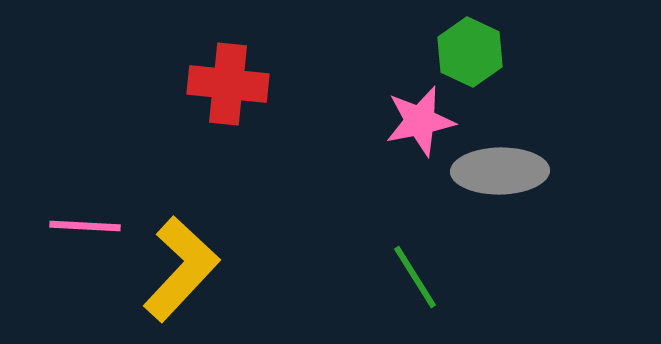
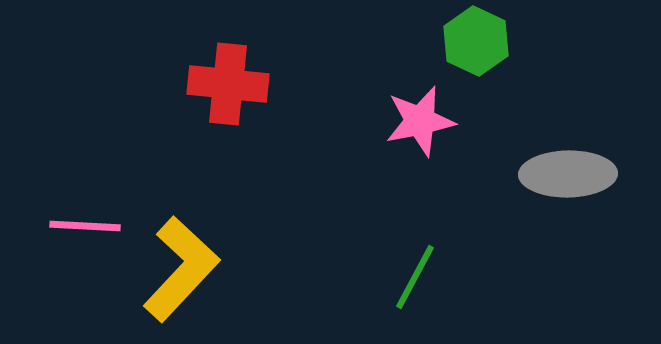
green hexagon: moved 6 px right, 11 px up
gray ellipse: moved 68 px right, 3 px down
green line: rotated 60 degrees clockwise
